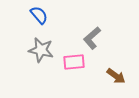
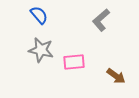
gray L-shape: moved 9 px right, 18 px up
